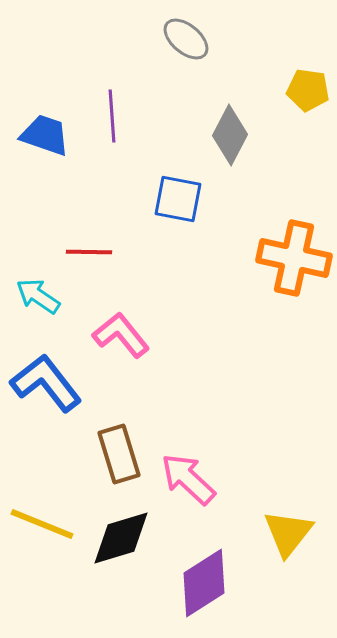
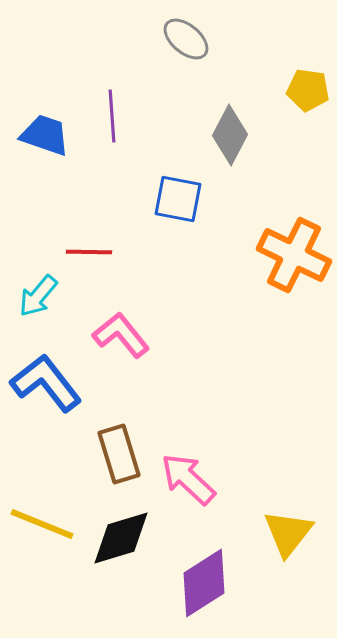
orange cross: moved 3 px up; rotated 14 degrees clockwise
cyan arrow: rotated 84 degrees counterclockwise
